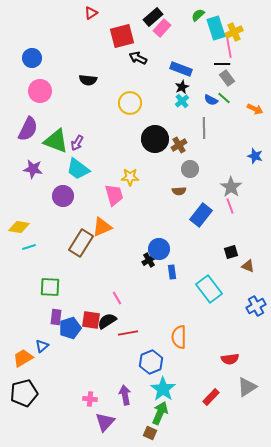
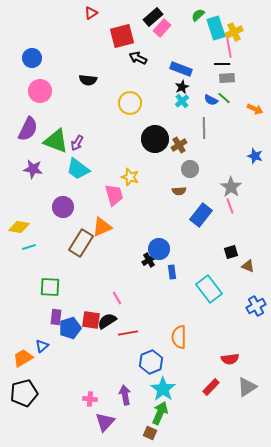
gray rectangle at (227, 78): rotated 56 degrees counterclockwise
yellow star at (130, 177): rotated 18 degrees clockwise
purple circle at (63, 196): moved 11 px down
red rectangle at (211, 397): moved 10 px up
